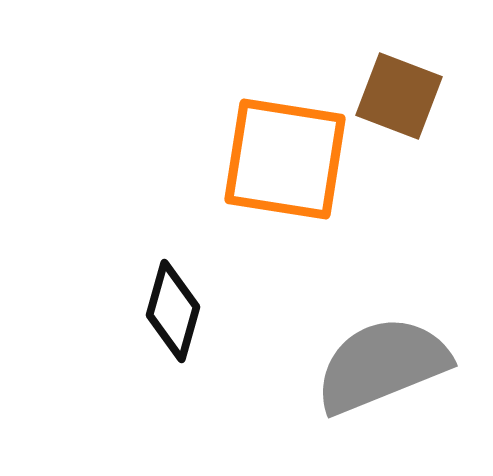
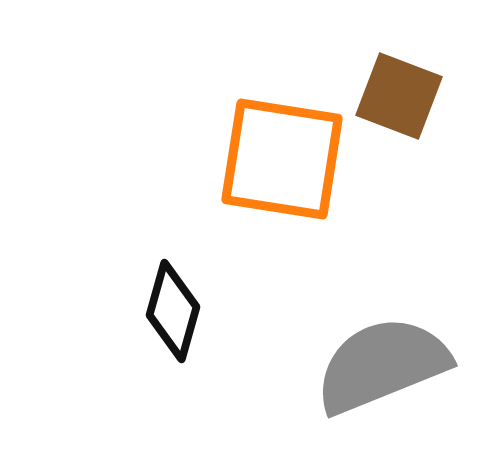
orange square: moved 3 px left
